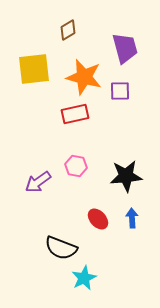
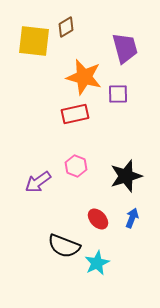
brown diamond: moved 2 px left, 3 px up
yellow square: moved 28 px up; rotated 12 degrees clockwise
purple square: moved 2 px left, 3 px down
pink hexagon: rotated 10 degrees clockwise
black star: rotated 12 degrees counterclockwise
blue arrow: rotated 24 degrees clockwise
black semicircle: moved 3 px right, 2 px up
cyan star: moved 13 px right, 15 px up
